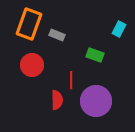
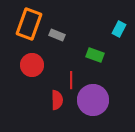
purple circle: moved 3 px left, 1 px up
